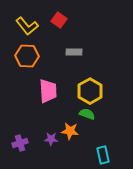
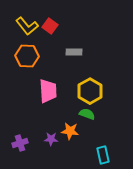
red square: moved 9 px left, 6 px down
